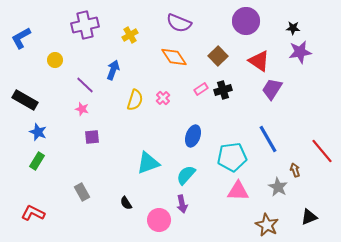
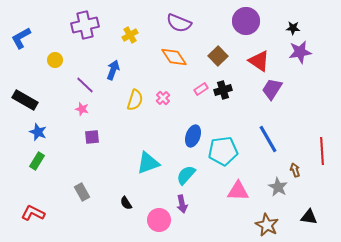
red line: rotated 36 degrees clockwise
cyan pentagon: moved 9 px left, 6 px up
black triangle: rotated 30 degrees clockwise
